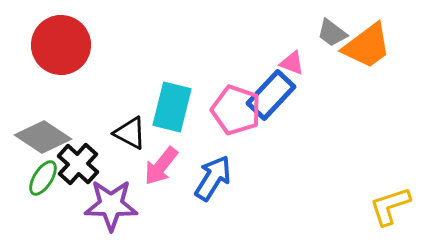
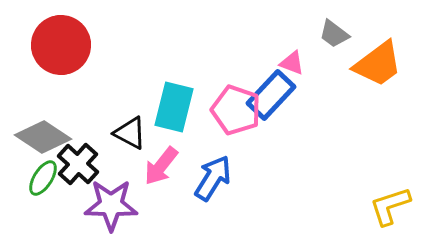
gray trapezoid: moved 2 px right, 1 px down
orange trapezoid: moved 11 px right, 18 px down
cyan rectangle: moved 2 px right
